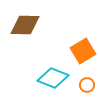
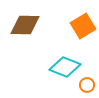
orange square: moved 25 px up
cyan diamond: moved 12 px right, 11 px up
